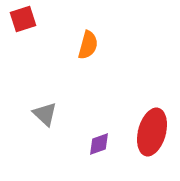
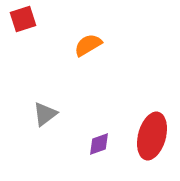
orange semicircle: rotated 136 degrees counterclockwise
gray triangle: rotated 40 degrees clockwise
red ellipse: moved 4 px down
